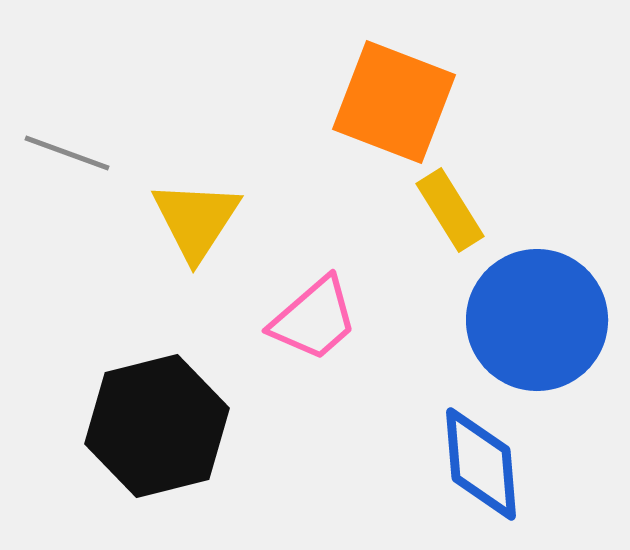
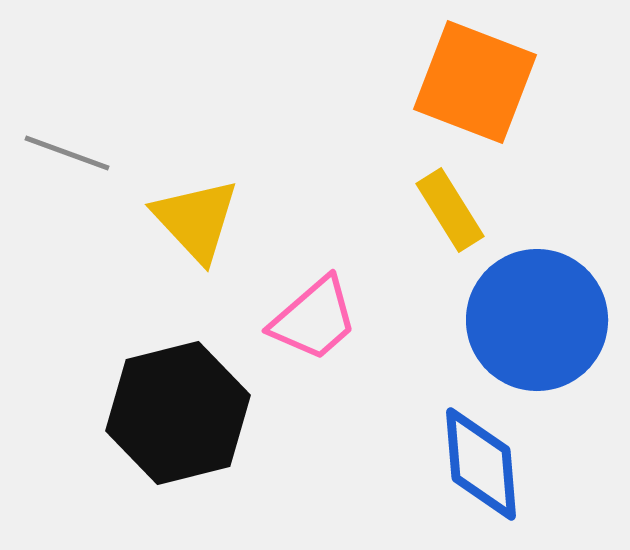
orange square: moved 81 px right, 20 px up
yellow triangle: rotated 16 degrees counterclockwise
black hexagon: moved 21 px right, 13 px up
